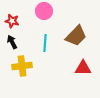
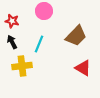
cyan line: moved 6 px left, 1 px down; rotated 18 degrees clockwise
red triangle: rotated 30 degrees clockwise
